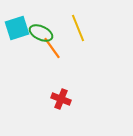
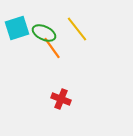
yellow line: moved 1 px left, 1 px down; rotated 16 degrees counterclockwise
green ellipse: moved 3 px right
